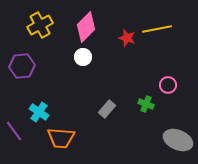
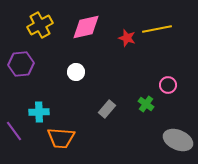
pink diamond: rotated 32 degrees clockwise
white circle: moved 7 px left, 15 px down
purple hexagon: moved 1 px left, 2 px up
green cross: rotated 14 degrees clockwise
cyan cross: rotated 36 degrees counterclockwise
